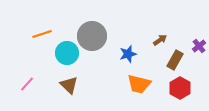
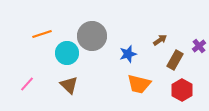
red hexagon: moved 2 px right, 2 px down
